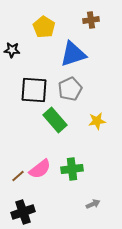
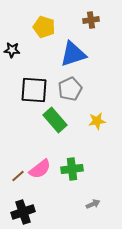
yellow pentagon: rotated 15 degrees counterclockwise
